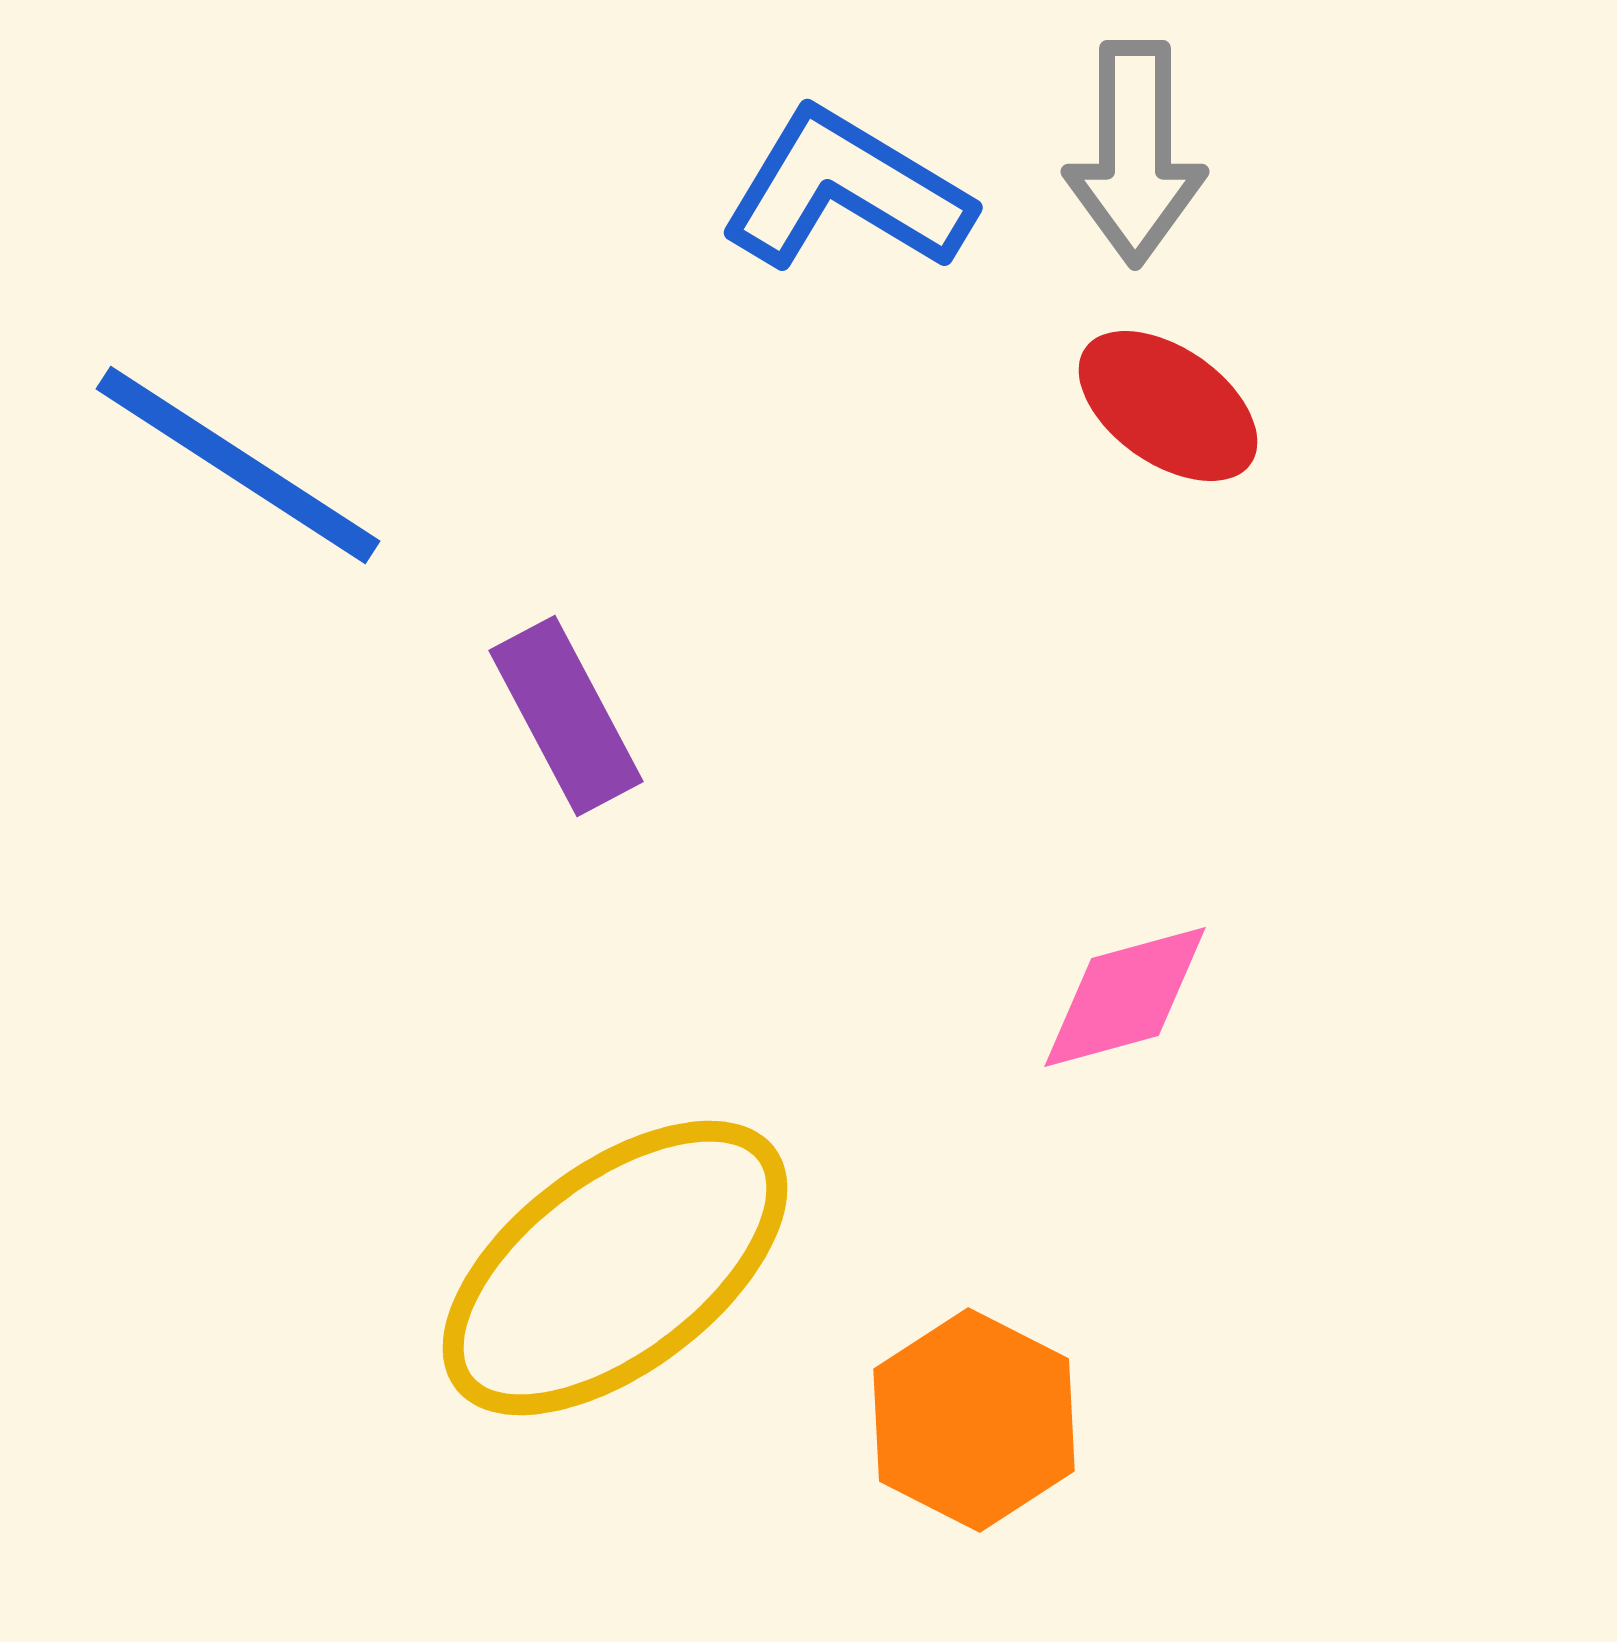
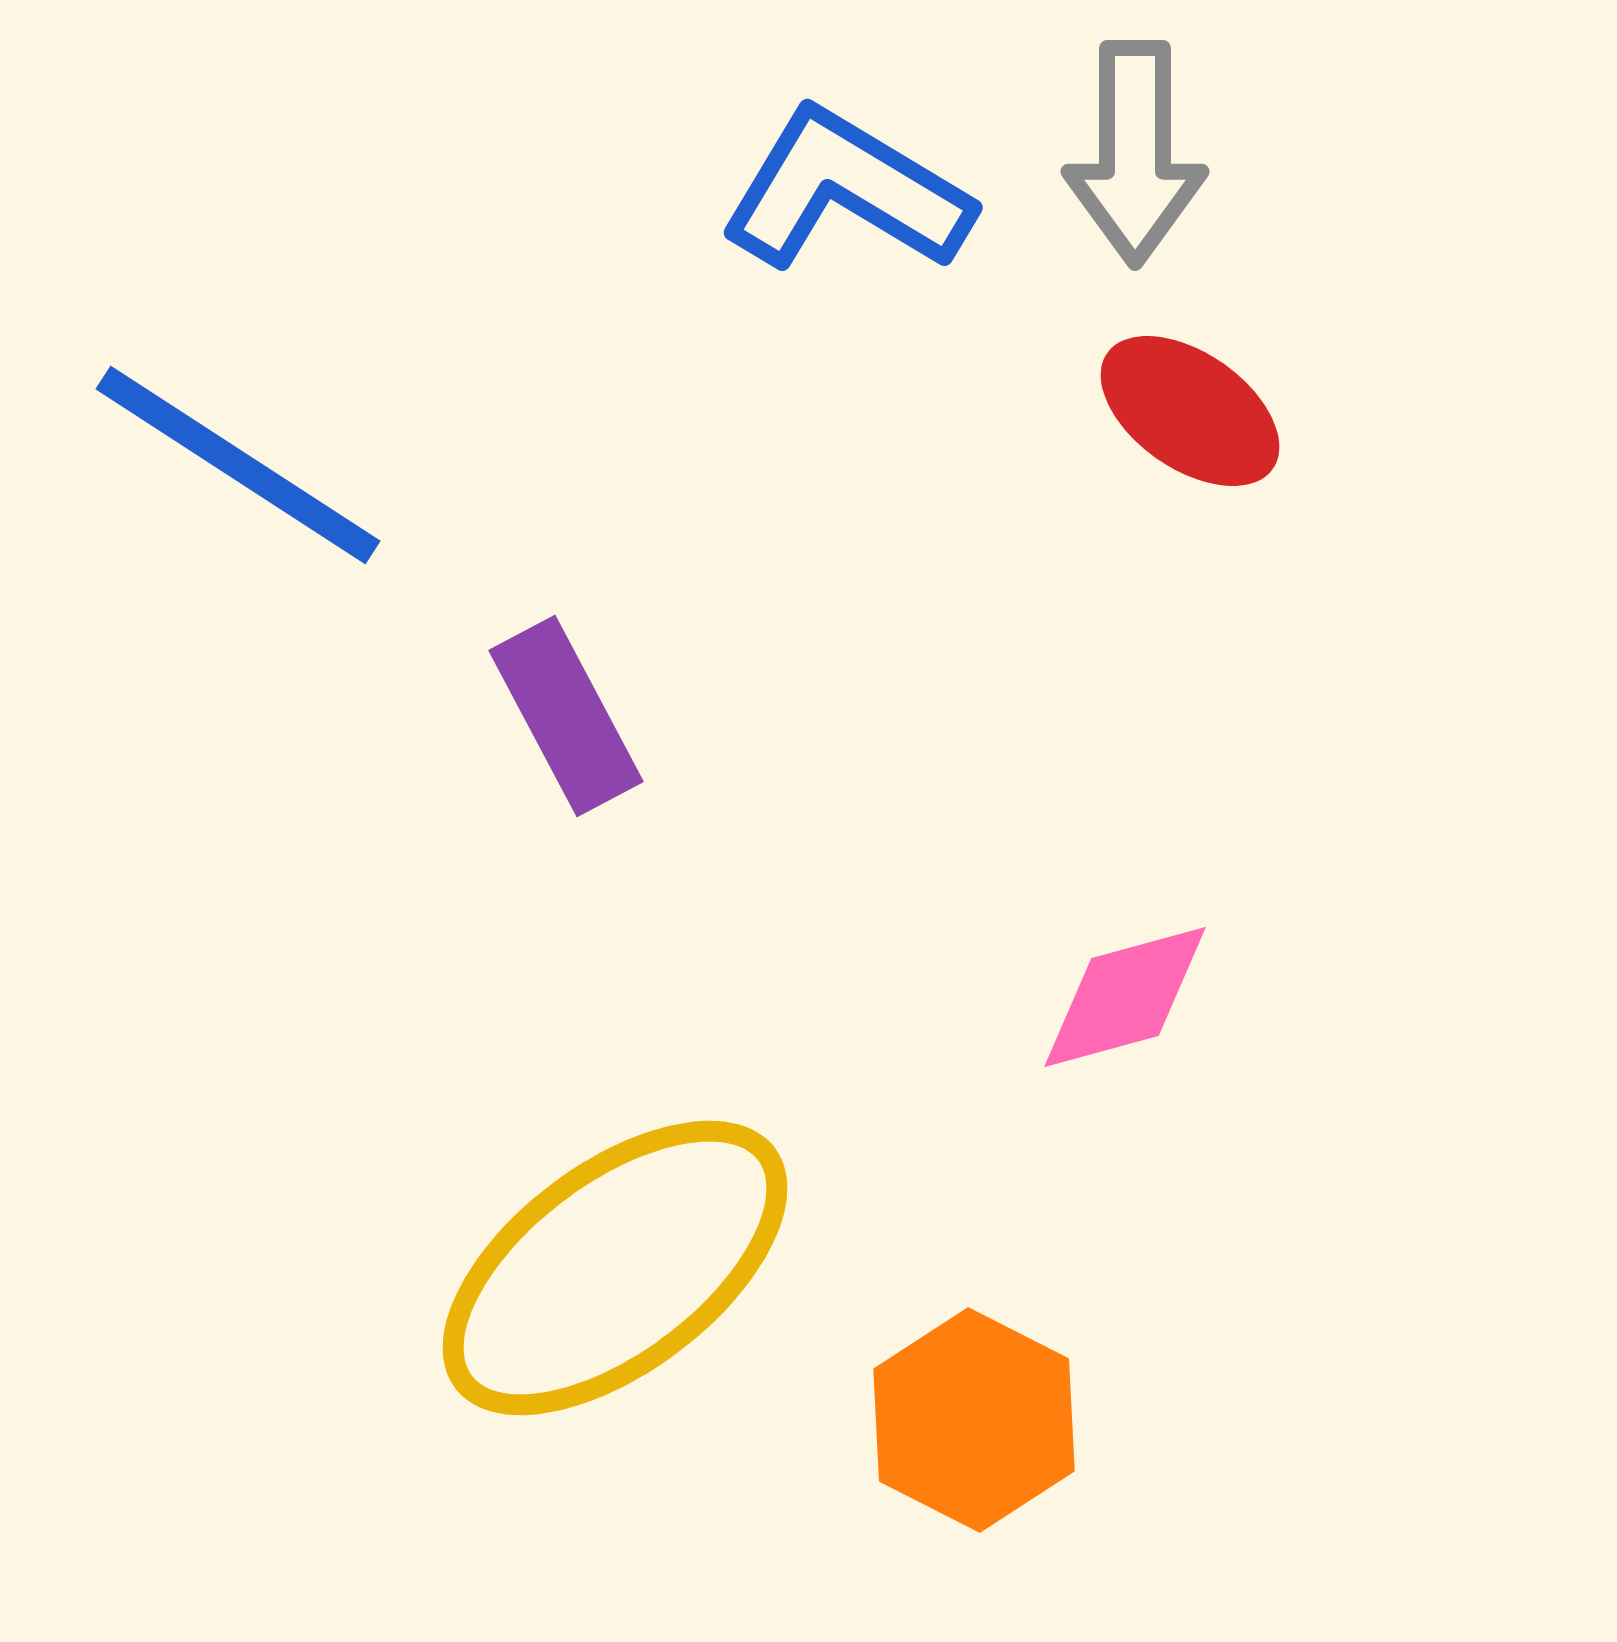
red ellipse: moved 22 px right, 5 px down
